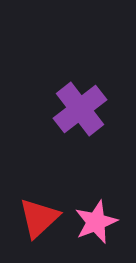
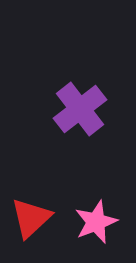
red triangle: moved 8 px left
